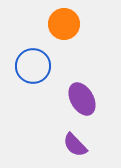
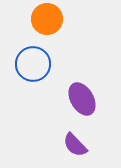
orange circle: moved 17 px left, 5 px up
blue circle: moved 2 px up
